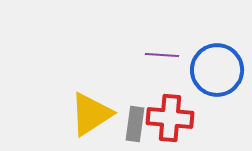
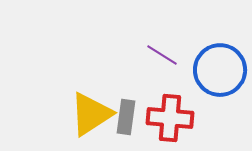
purple line: rotated 28 degrees clockwise
blue circle: moved 3 px right
gray rectangle: moved 9 px left, 7 px up
